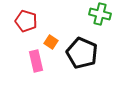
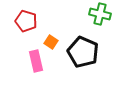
black pentagon: moved 1 px right, 1 px up
